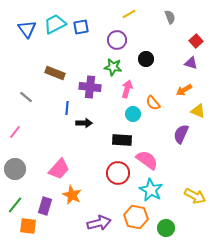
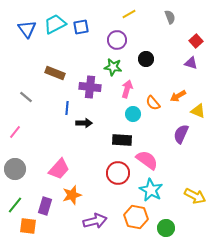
orange arrow: moved 6 px left, 6 px down
orange star: rotated 30 degrees clockwise
purple arrow: moved 4 px left, 2 px up
